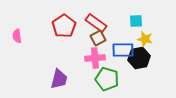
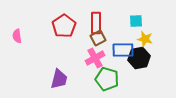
red rectangle: rotated 55 degrees clockwise
pink cross: rotated 24 degrees counterclockwise
